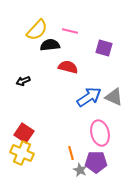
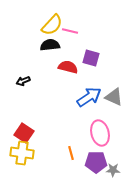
yellow semicircle: moved 15 px right, 5 px up
purple square: moved 13 px left, 10 px down
yellow cross: rotated 15 degrees counterclockwise
gray star: moved 33 px right; rotated 24 degrees counterclockwise
